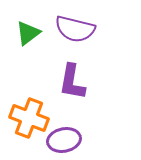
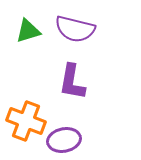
green triangle: moved 2 px up; rotated 20 degrees clockwise
orange cross: moved 3 px left, 3 px down
